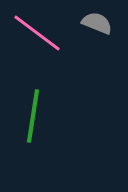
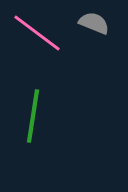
gray semicircle: moved 3 px left
